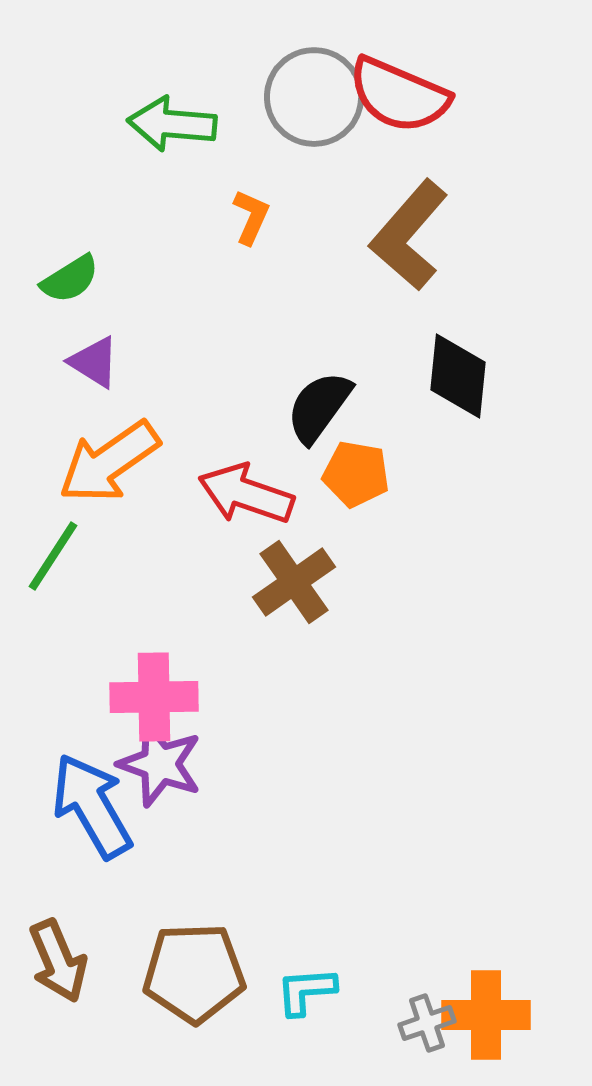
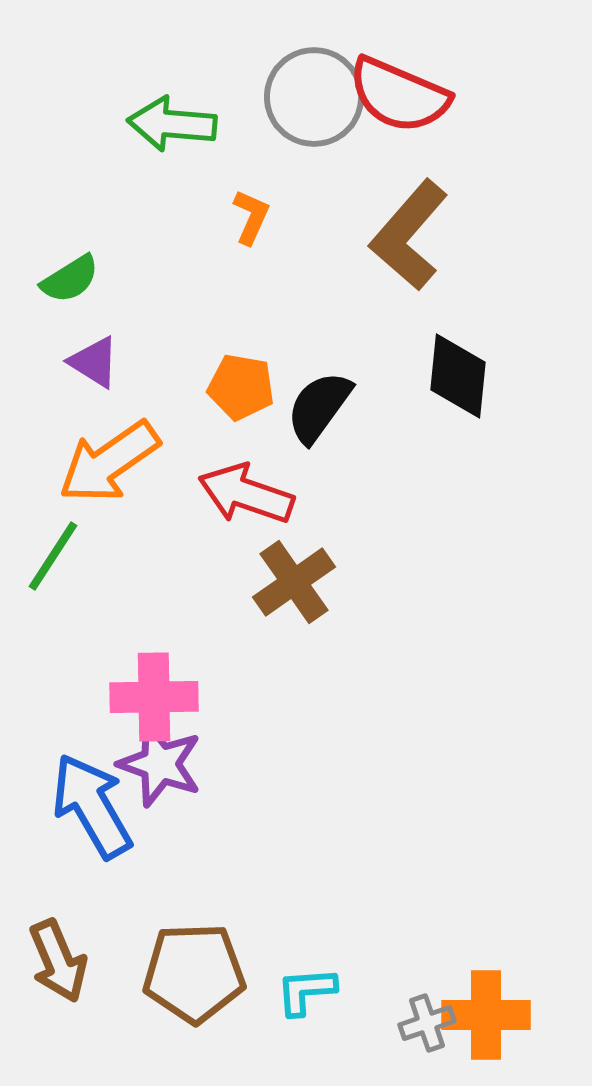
orange pentagon: moved 115 px left, 87 px up
